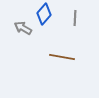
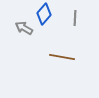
gray arrow: moved 1 px right
